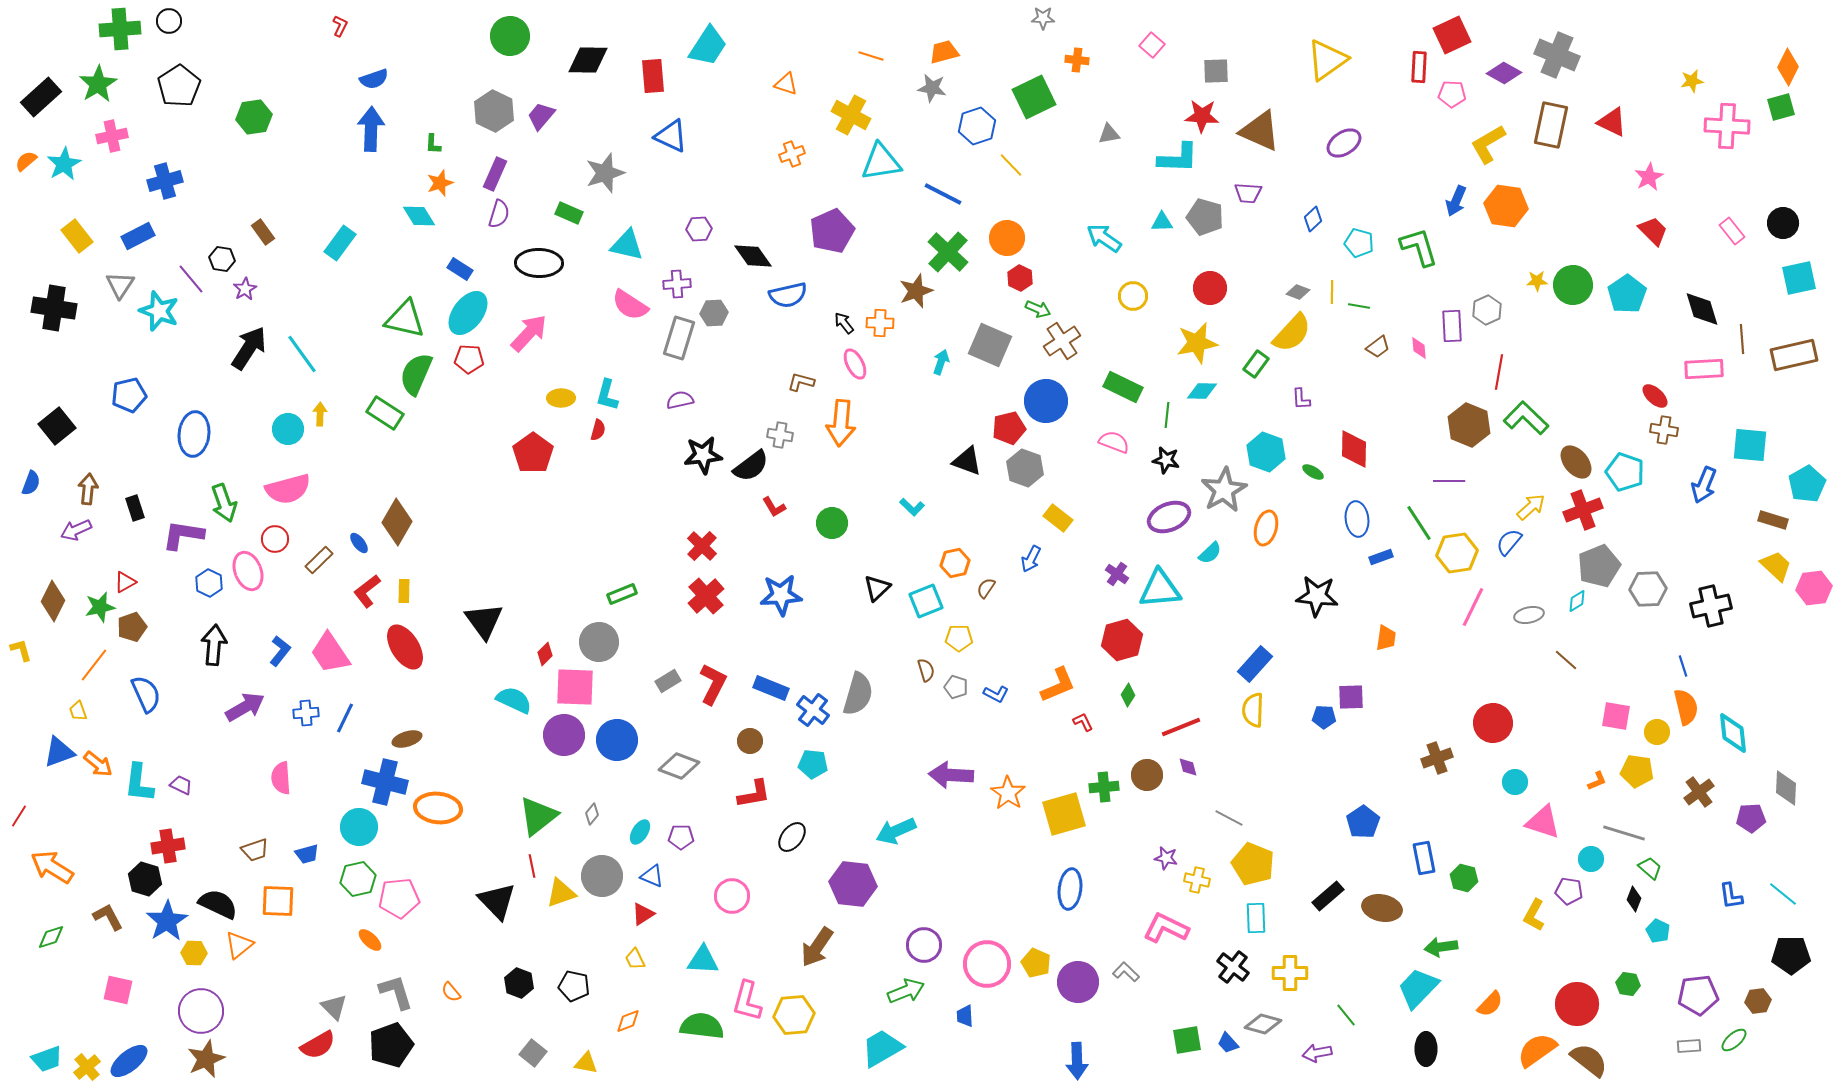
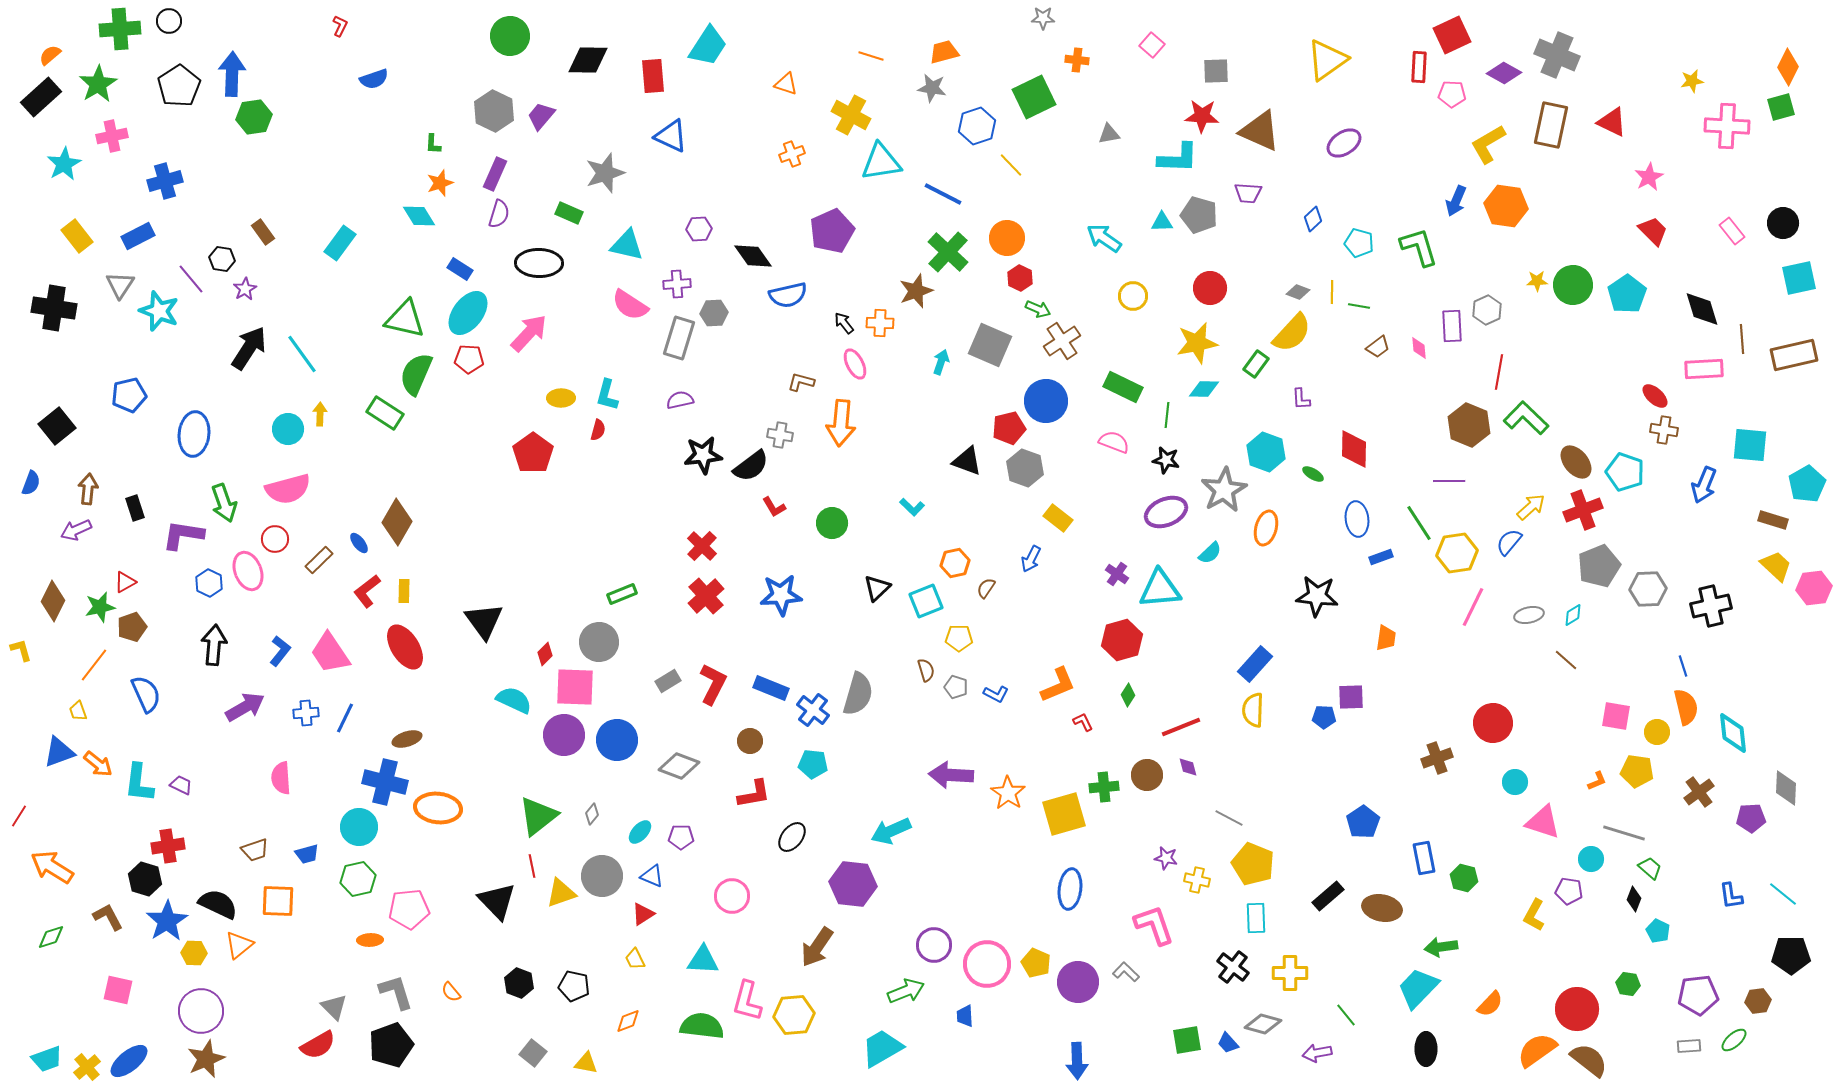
blue arrow at (371, 129): moved 139 px left, 55 px up
orange semicircle at (26, 161): moved 24 px right, 106 px up
gray pentagon at (1205, 217): moved 6 px left, 2 px up
cyan diamond at (1202, 391): moved 2 px right, 2 px up
green ellipse at (1313, 472): moved 2 px down
purple ellipse at (1169, 517): moved 3 px left, 5 px up
cyan diamond at (1577, 601): moved 4 px left, 14 px down
cyan arrow at (896, 831): moved 5 px left
cyan ellipse at (640, 832): rotated 10 degrees clockwise
pink pentagon at (399, 898): moved 10 px right, 11 px down
pink L-shape at (1166, 928): moved 12 px left, 3 px up; rotated 45 degrees clockwise
orange ellipse at (370, 940): rotated 45 degrees counterclockwise
purple circle at (924, 945): moved 10 px right
red circle at (1577, 1004): moved 5 px down
